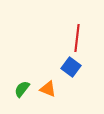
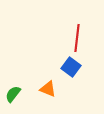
green semicircle: moved 9 px left, 5 px down
